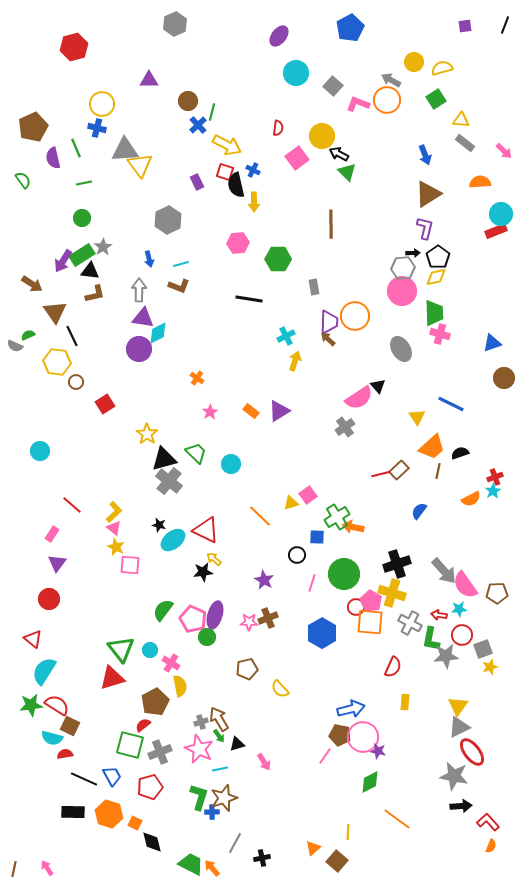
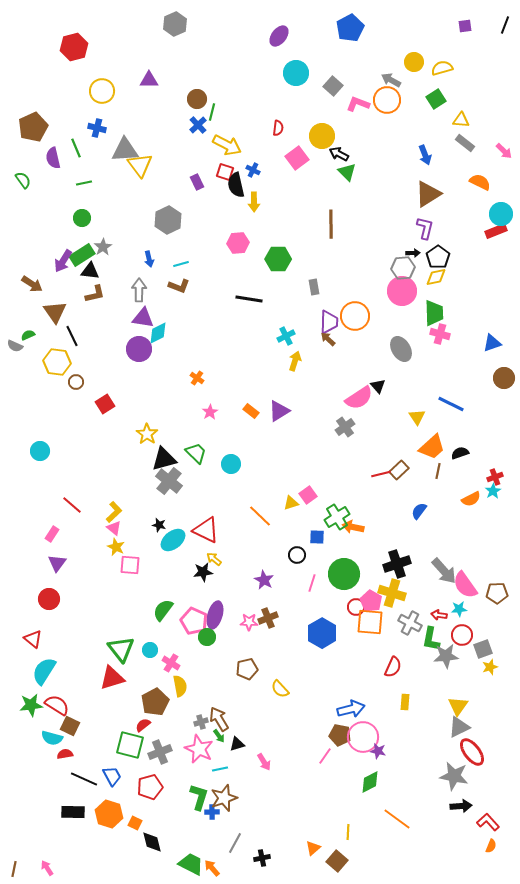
brown circle at (188, 101): moved 9 px right, 2 px up
yellow circle at (102, 104): moved 13 px up
orange semicircle at (480, 182): rotated 30 degrees clockwise
pink pentagon at (193, 619): moved 1 px right, 2 px down
